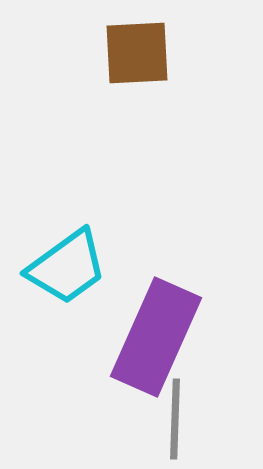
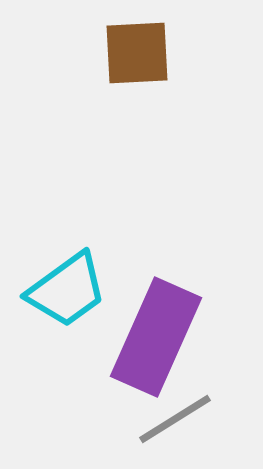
cyan trapezoid: moved 23 px down
gray line: rotated 56 degrees clockwise
